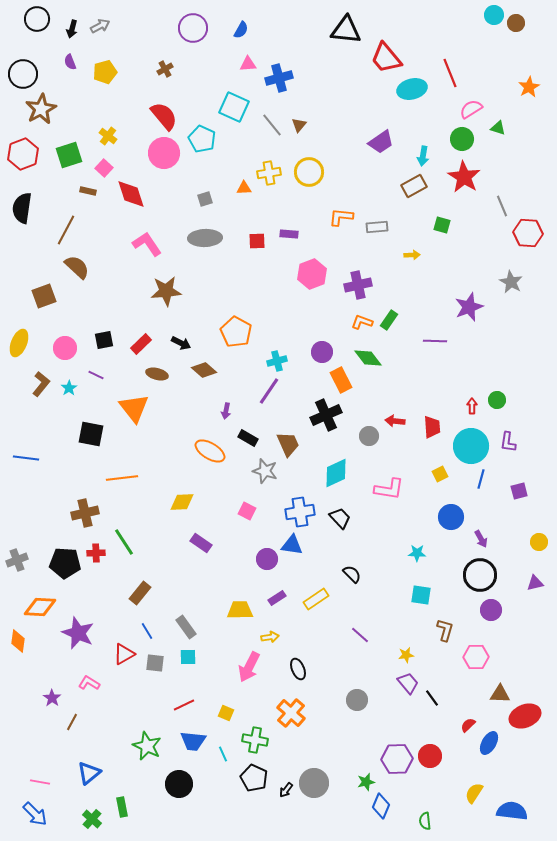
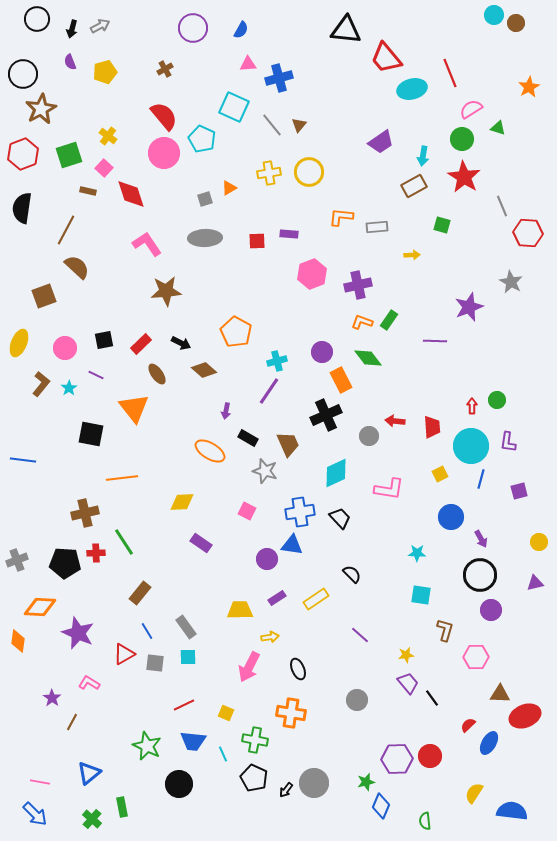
orange triangle at (244, 188): moved 15 px left; rotated 28 degrees counterclockwise
brown ellipse at (157, 374): rotated 40 degrees clockwise
blue line at (26, 458): moved 3 px left, 2 px down
orange cross at (291, 713): rotated 32 degrees counterclockwise
